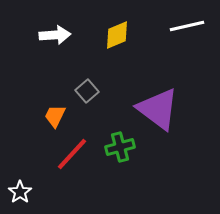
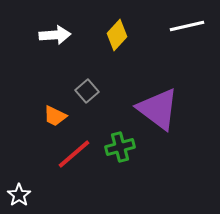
yellow diamond: rotated 24 degrees counterclockwise
orange trapezoid: rotated 90 degrees counterclockwise
red line: moved 2 px right; rotated 6 degrees clockwise
white star: moved 1 px left, 3 px down
